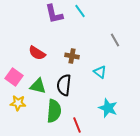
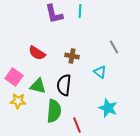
cyan line: rotated 40 degrees clockwise
gray line: moved 1 px left, 7 px down
yellow star: moved 2 px up
